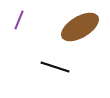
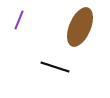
brown ellipse: rotated 36 degrees counterclockwise
